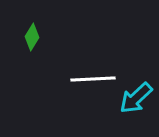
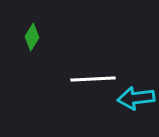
cyan arrow: rotated 36 degrees clockwise
